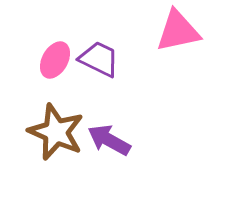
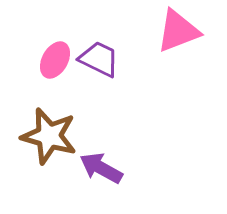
pink triangle: rotated 9 degrees counterclockwise
brown star: moved 7 px left, 4 px down; rotated 8 degrees counterclockwise
purple arrow: moved 8 px left, 28 px down
